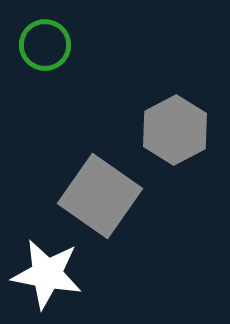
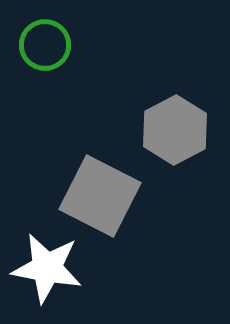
gray square: rotated 8 degrees counterclockwise
white star: moved 6 px up
